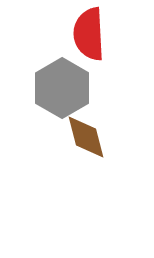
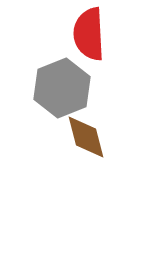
gray hexagon: rotated 8 degrees clockwise
